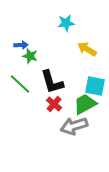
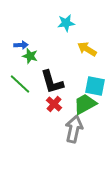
gray arrow: moved 3 px down; rotated 120 degrees clockwise
